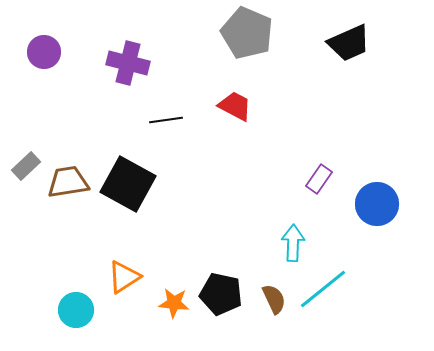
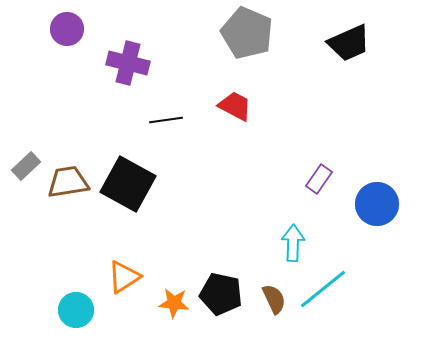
purple circle: moved 23 px right, 23 px up
